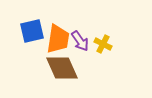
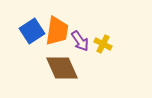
blue square: rotated 20 degrees counterclockwise
orange trapezoid: moved 1 px left, 8 px up
